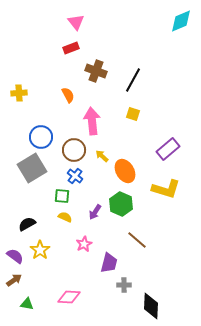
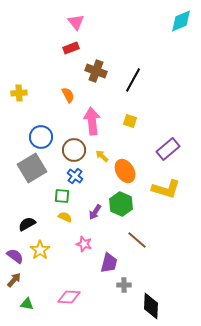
yellow square: moved 3 px left, 7 px down
pink star: rotated 28 degrees counterclockwise
brown arrow: rotated 14 degrees counterclockwise
